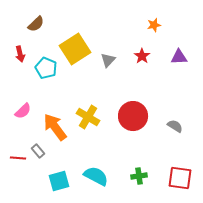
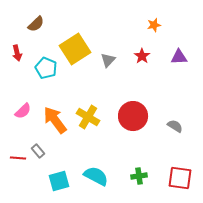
red arrow: moved 3 px left, 1 px up
orange arrow: moved 7 px up
